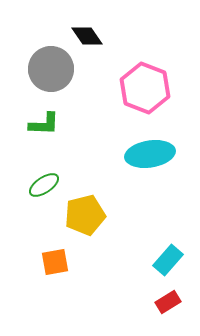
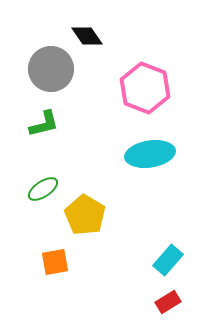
green L-shape: rotated 16 degrees counterclockwise
green ellipse: moved 1 px left, 4 px down
yellow pentagon: rotated 27 degrees counterclockwise
